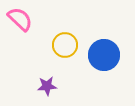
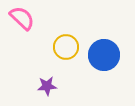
pink semicircle: moved 2 px right, 1 px up
yellow circle: moved 1 px right, 2 px down
